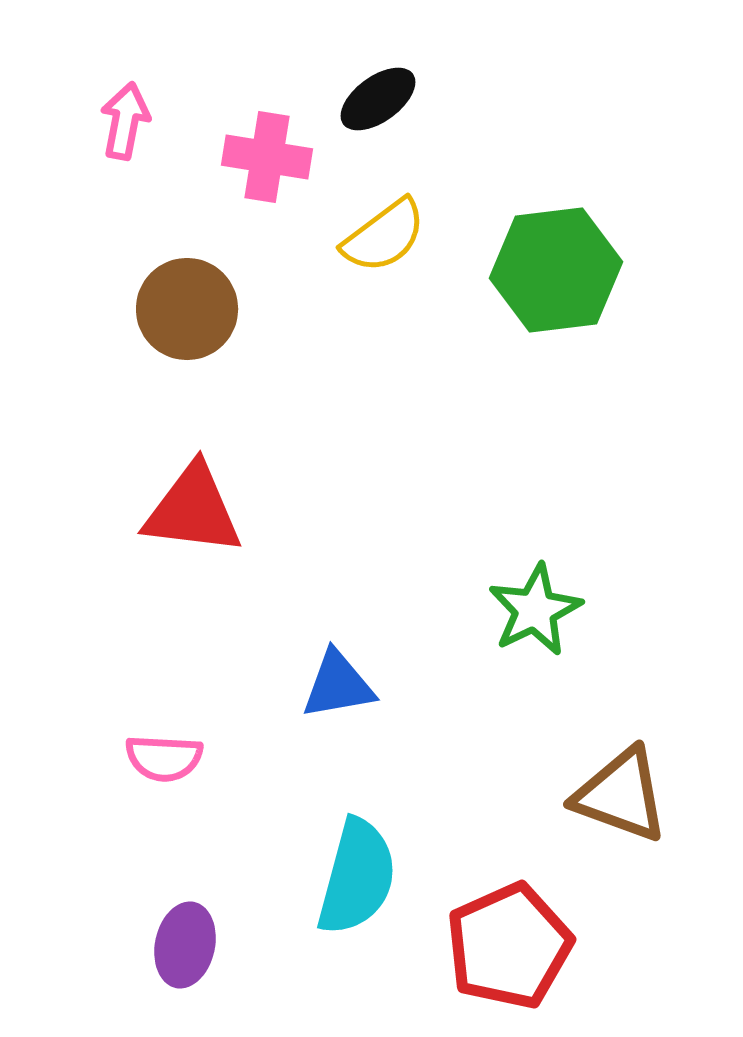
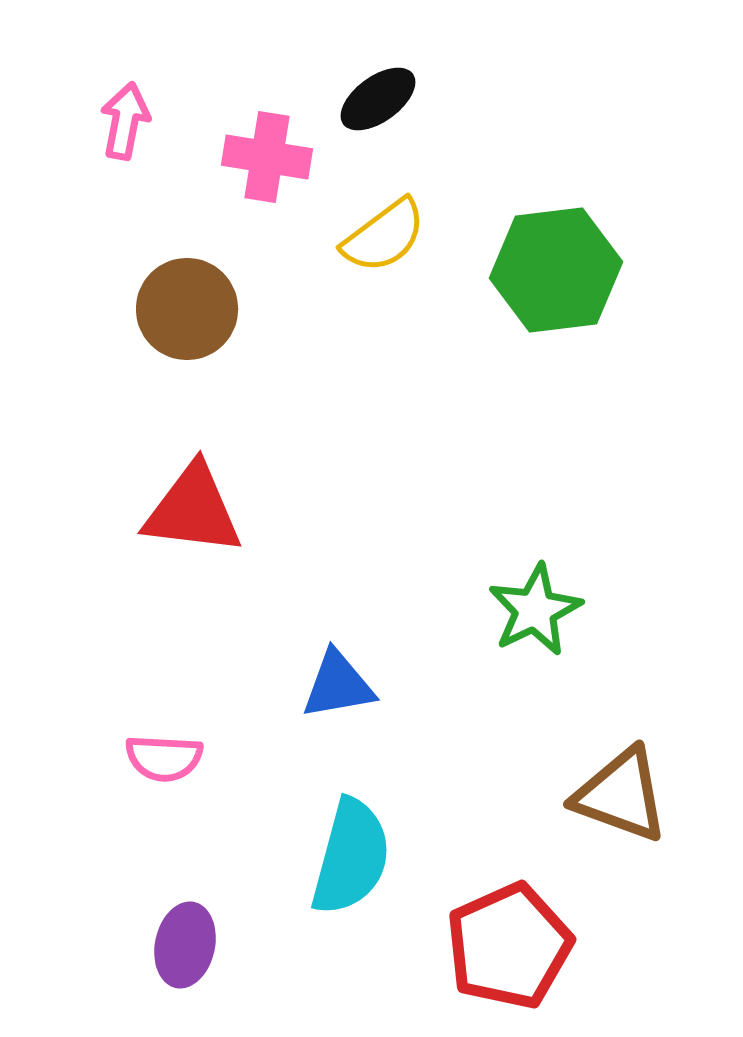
cyan semicircle: moved 6 px left, 20 px up
